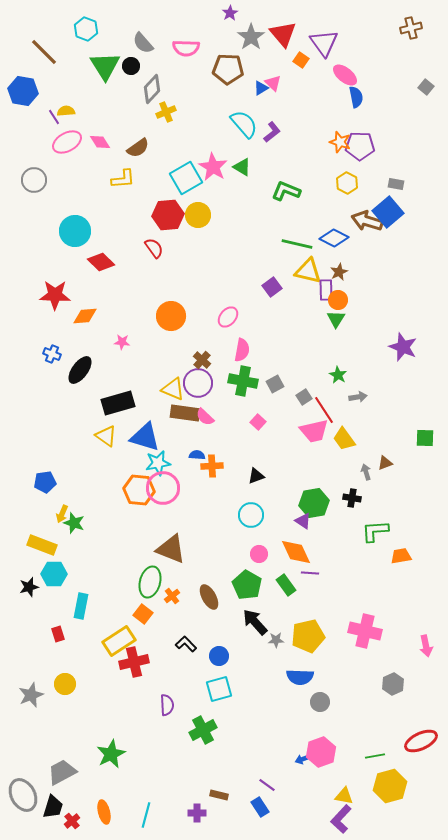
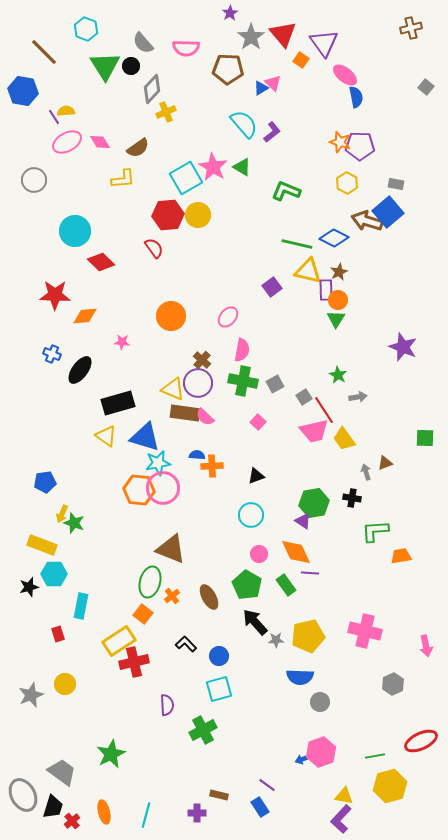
gray trapezoid at (62, 772): rotated 64 degrees clockwise
